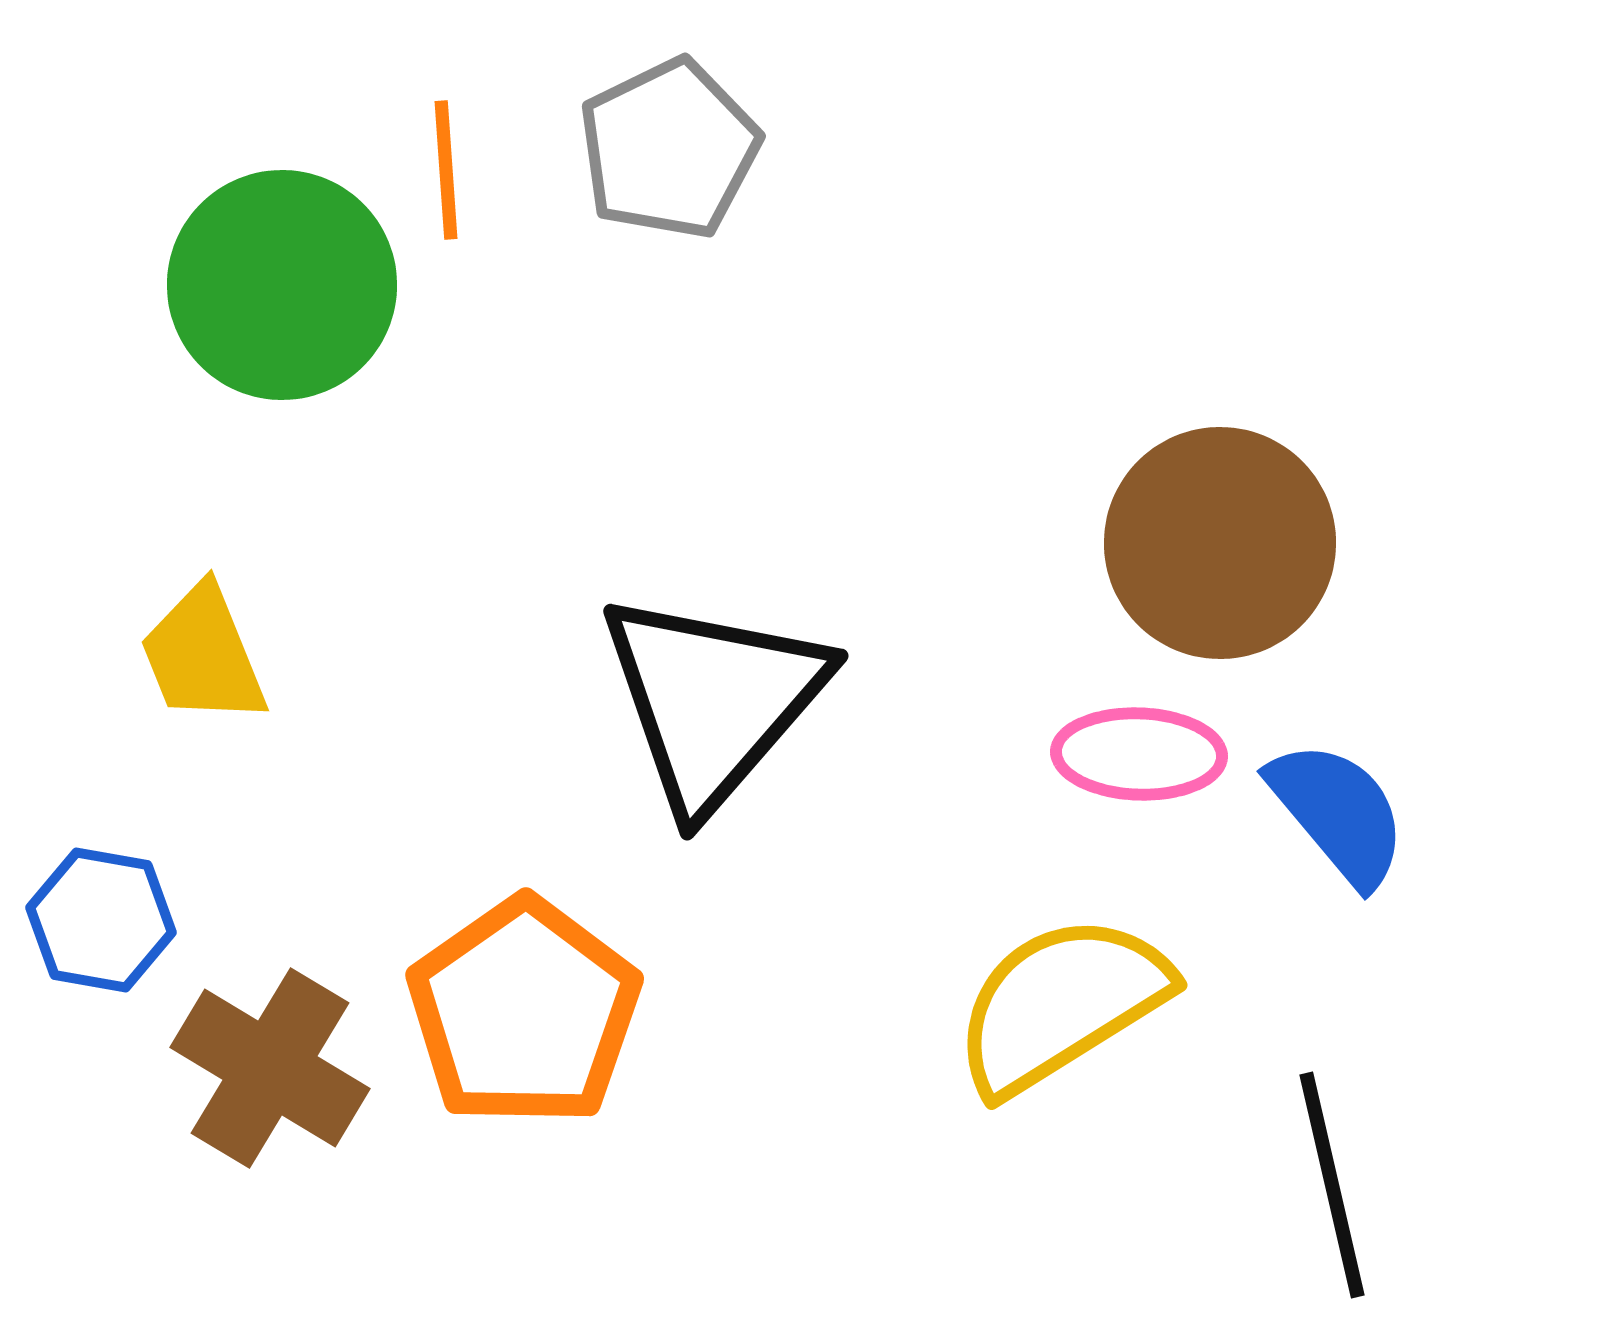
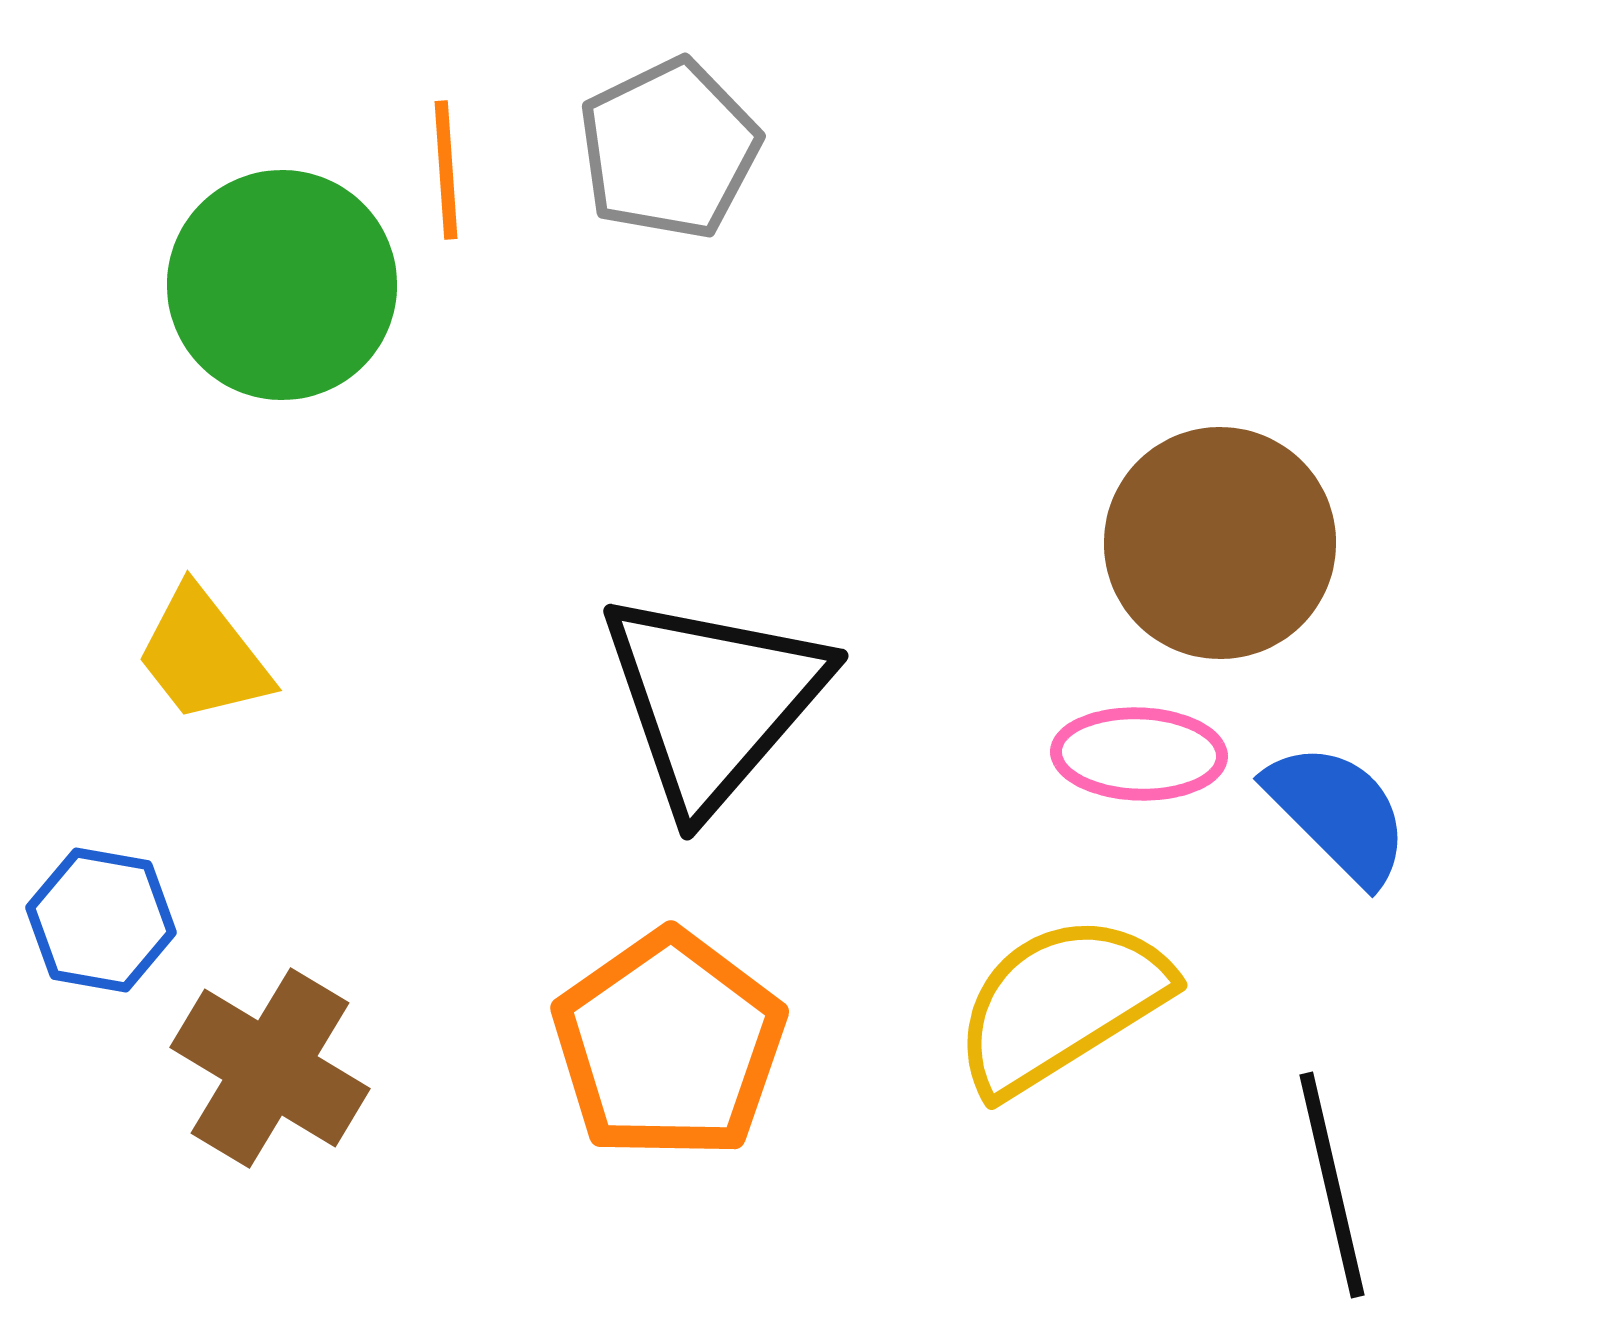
yellow trapezoid: rotated 16 degrees counterclockwise
blue semicircle: rotated 5 degrees counterclockwise
orange pentagon: moved 145 px right, 33 px down
